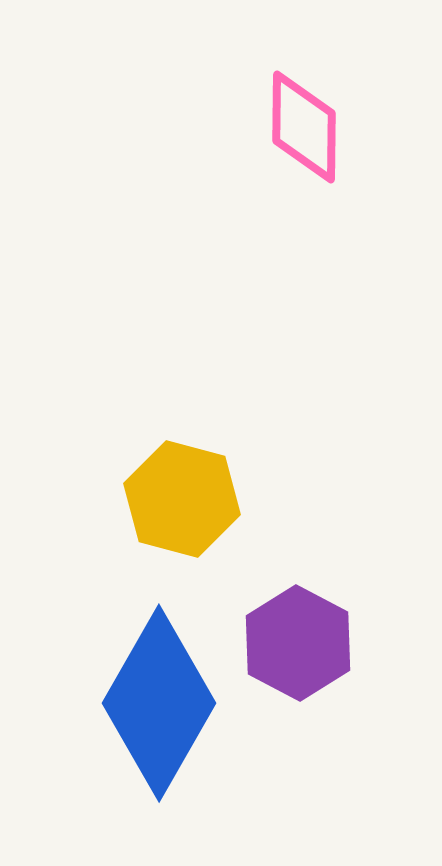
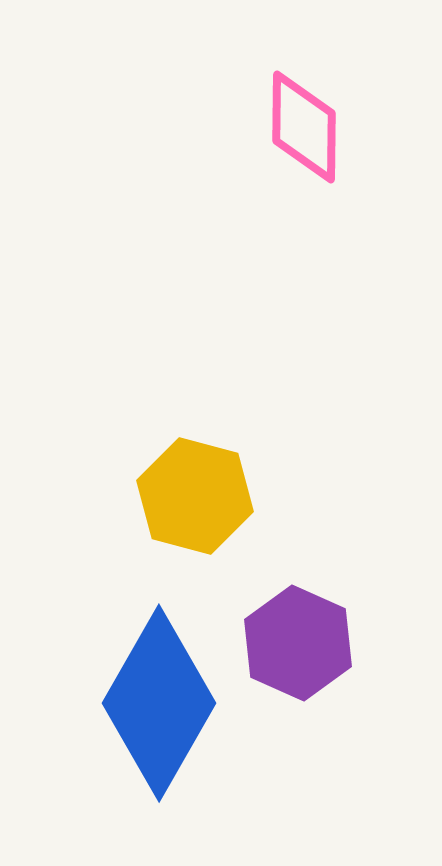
yellow hexagon: moved 13 px right, 3 px up
purple hexagon: rotated 4 degrees counterclockwise
